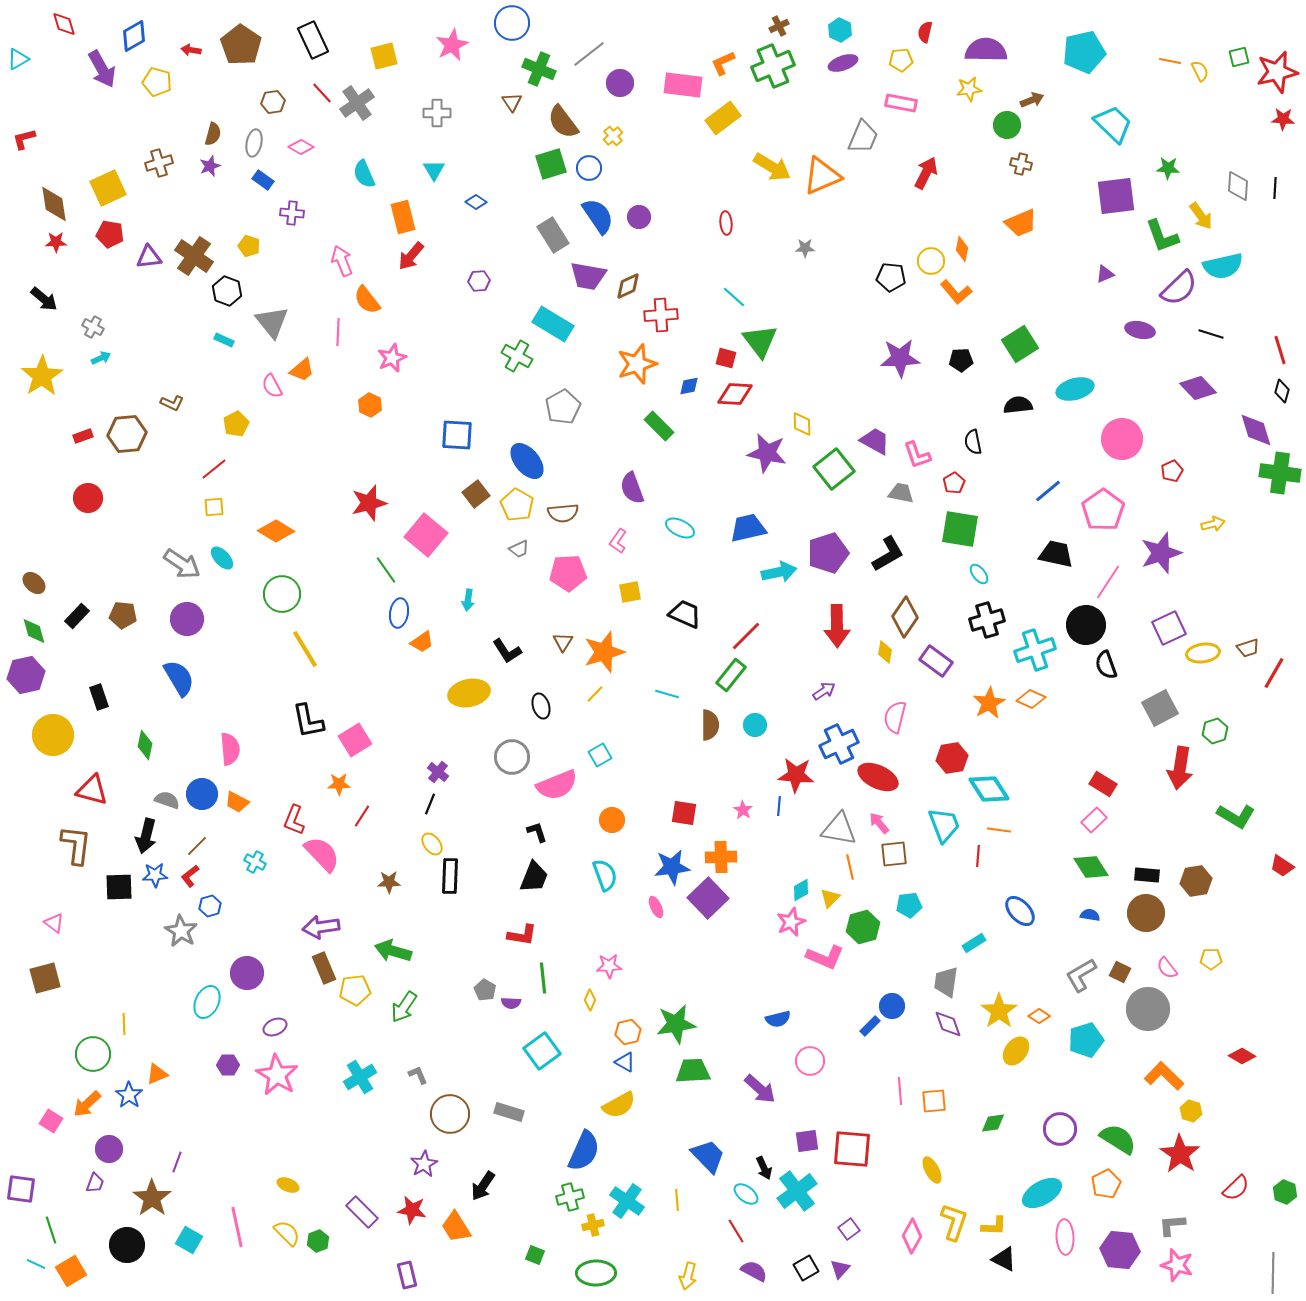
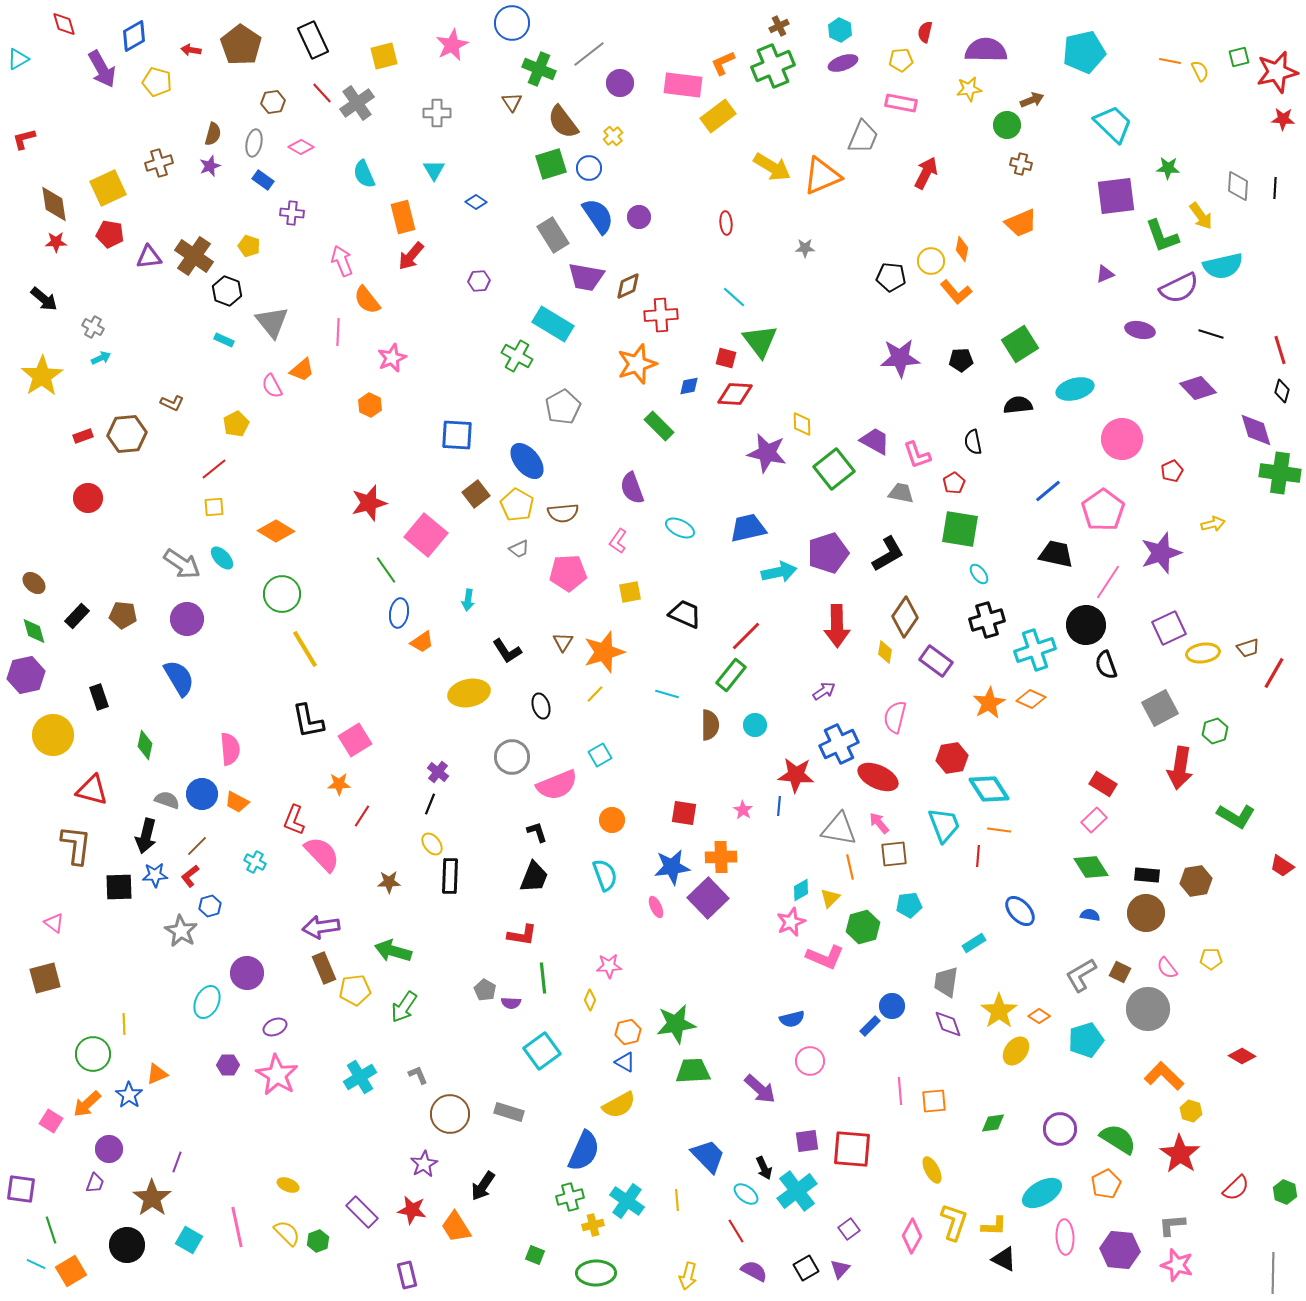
yellow rectangle at (723, 118): moved 5 px left, 2 px up
purple trapezoid at (588, 276): moved 2 px left, 1 px down
purple semicircle at (1179, 288): rotated 18 degrees clockwise
blue semicircle at (778, 1019): moved 14 px right
